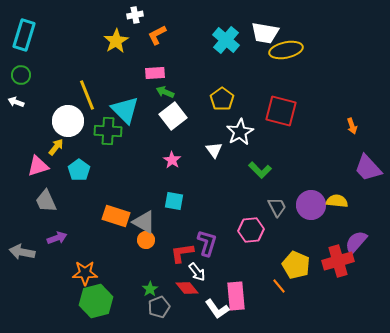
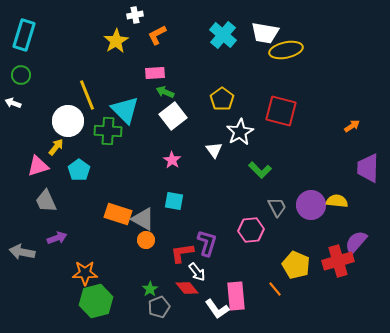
cyan cross at (226, 40): moved 3 px left, 5 px up
white arrow at (16, 102): moved 3 px left, 1 px down
orange arrow at (352, 126): rotated 105 degrees counterclockwise
purple trapezoid at (368, 168): rotated 44 degrees clockwise
orange rectangle at (116, 216): moved 2 px right, 2 px up
gray triangle at (144, 222): moved 1 px left, 3 px up
orange line at (279, 286): moved 4 px left, 3 px down
